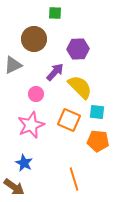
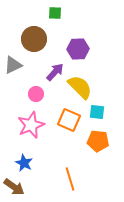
orange line: moved 4 px left
